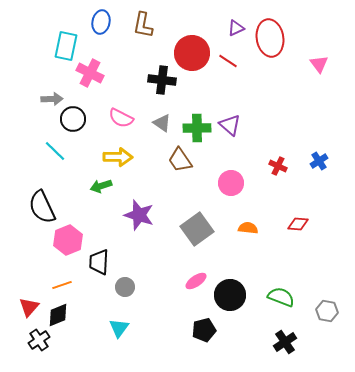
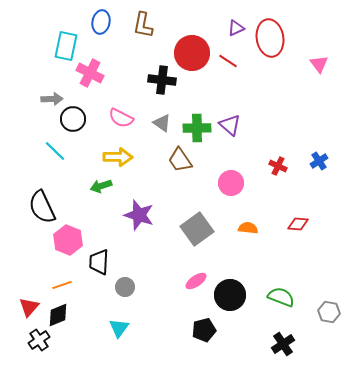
pink hexagon at (68, 240): rotated 16 degrees counterclockwise
gray hexagon at (327, 311): moved 2 px right, 1 px down
black cross at (285, 342): moved 2 px left, 2 px down
